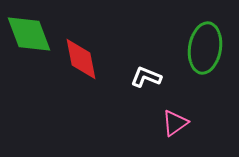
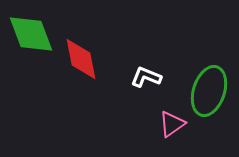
green diamond: moved 2 px right
green ellipse: moved 4 px right, 43 px down; rotated 9 degrees clockwise
pink triangle: moved 3 px left, 1 px down
